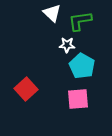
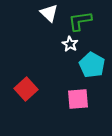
white triangle: moved 3 px left
white star: moved 3 px right, 1 px up; rotated 28 degrees clockwise
cyan pentagon: moved 10 px right, 1 px up
